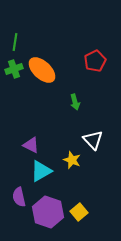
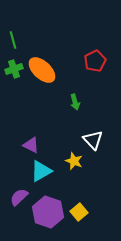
green line: moved 2 px left, 2 px up; rotated 24 degrees counterclockwise
yellow star: moved 2 px right, 1 px down
purple semicircle: rotated 60 degrees clockwise
